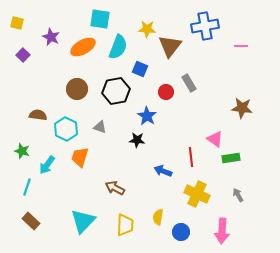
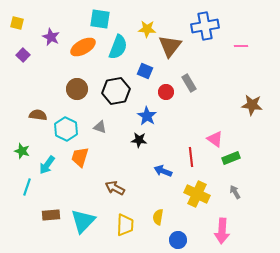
blue square: moved 5 px right, 2 px down
brown star: moved 10 px right, 3 px up
black star: moved 2 px right
green rectangle: rotated 12 degrees counterclockwise
gray arrow: moved 3 px left, 3 px up
brown rectangle: moved 20 px right, 6 px up; rotated 48 degrees counterclockwise
blue circle: moved 3 px left, 8 px down
